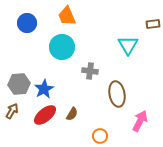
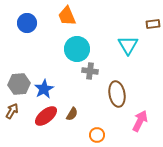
cyan circle: moved 15 px right, 2 px down
red ellipse: moved 1 px right, 1 px down
orange circle: moved 3 px left, 1 px up
